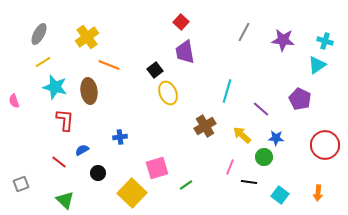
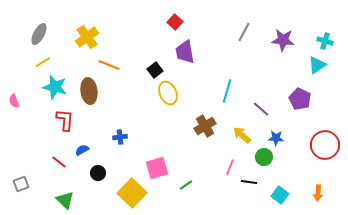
red square: moved 6 px left
